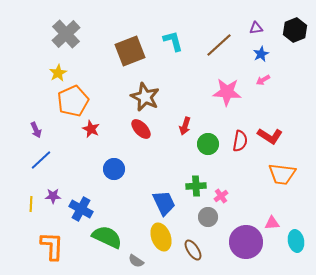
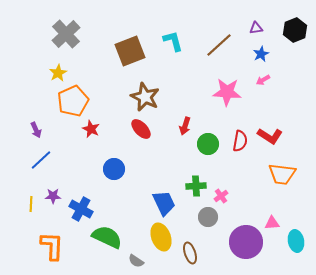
brown ellipse: moved 3 px left, 3 px down; rotated 15 degrees clockwise
